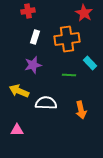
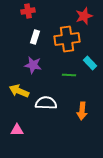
red star: moved 3 px down; rotated 24 degrees clockwise
purple star: rotated 24 degrees clockwise
orange arrow: moved 1 px right, 1 px down; rotated 18 degrees clockwise
